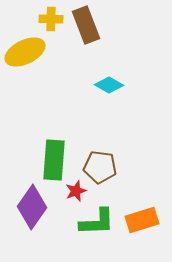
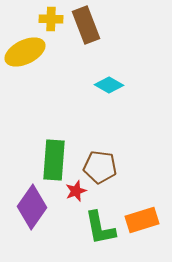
green L-shape: moved 3 px right, 6 px down; rotated 81 degrees clockwise
